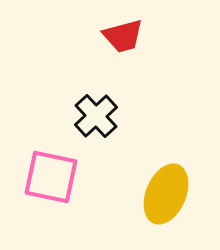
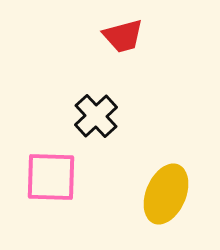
pink square: rotated 10 degrees counterclockwise
